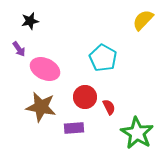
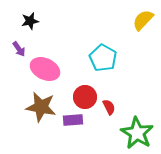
purple rectangle: moved 1 px left, 8 px up
